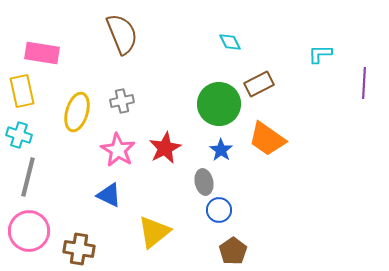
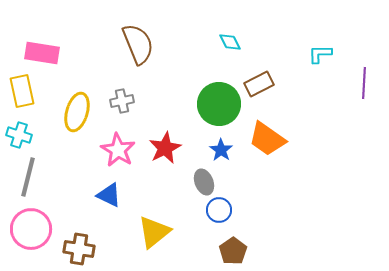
brown semicircle: moved 16 px right, 10 px down
gray ellipse: rotated 10 degrees counterclockwise
pink circle: moved 2 px right, 2 px up
